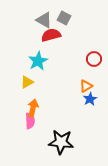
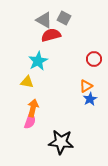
yellow triangle: rotated 40 degrees clockwise
pink semicircle: rotated 21 degrees clockwise
